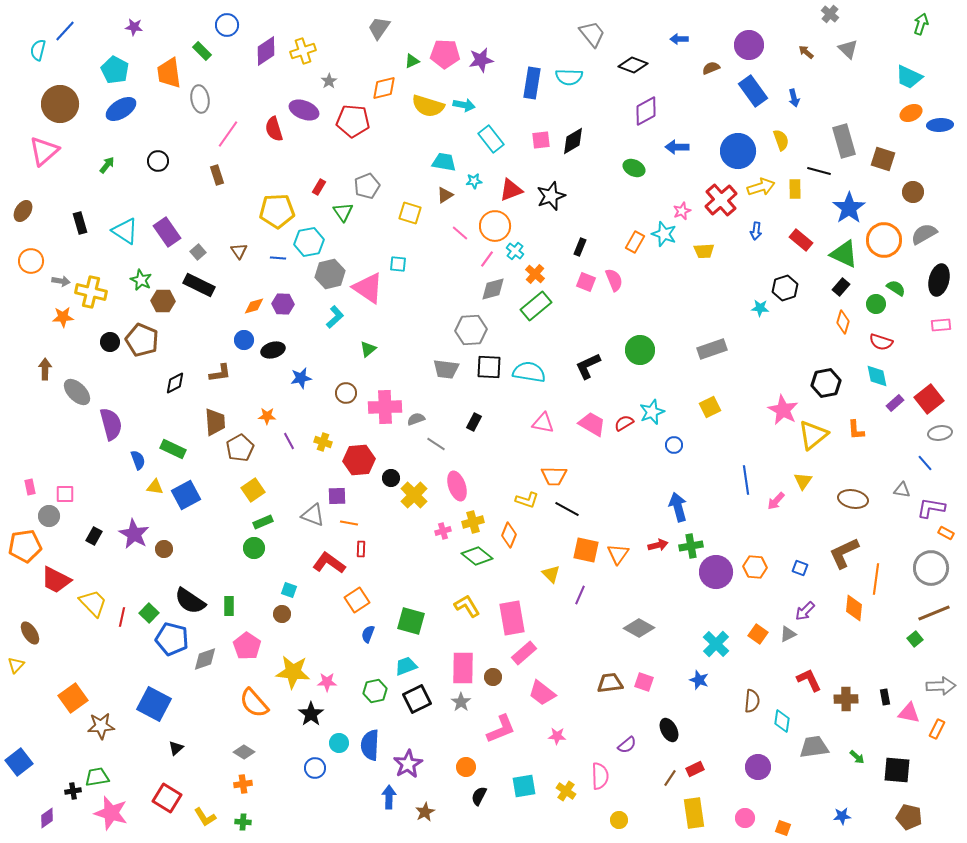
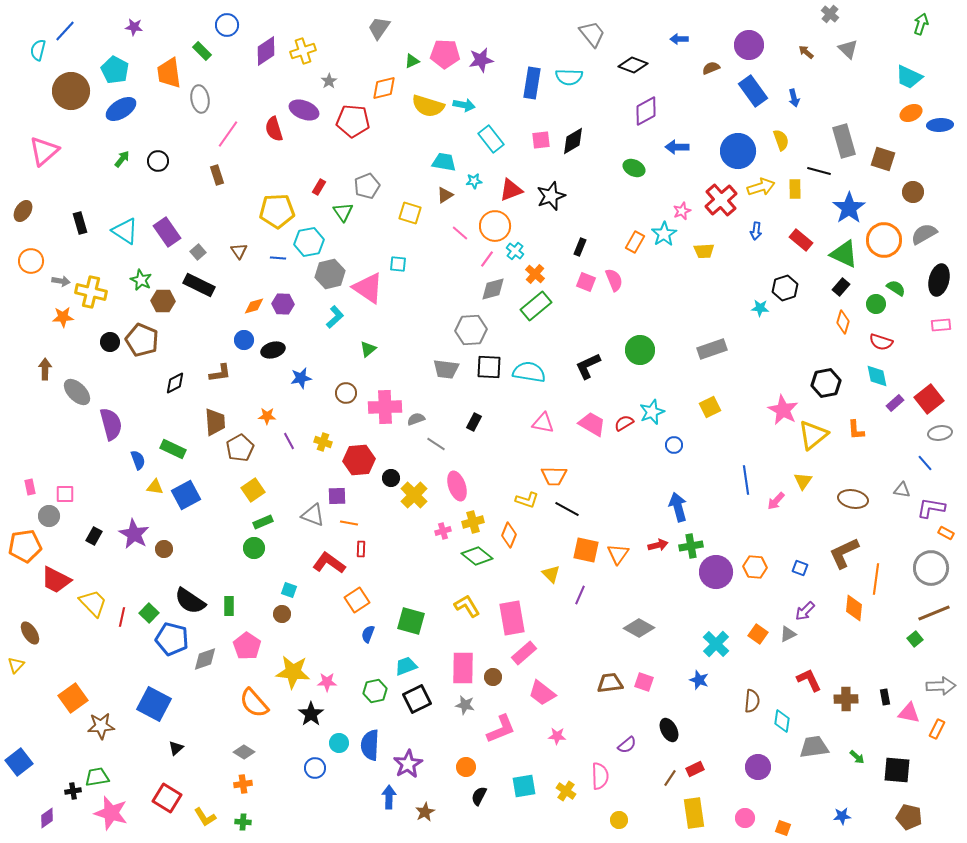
brown circle at (60, 104): moved 11 px right, 13 px up
green arrow at (107, 165): moved 15 px right, 6 px up
cyan star at (664, 234): rotated 20 degrees clockwise
gray star at (461, 702): moved 4 px right, 3 px down; rotated 24 degrees counterclockwise
